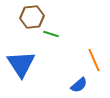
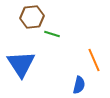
green line: moved 1 px right
blue semicircle: rotated 36 degrees counterclockwise
